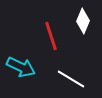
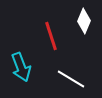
white diamond: moved 1 px right
cyan arrow: rotated 44 degrees clockwise
